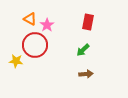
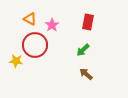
pink star: moved 5 px right
brown arrow: rotated 136 degrees counterclockwise
